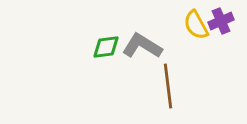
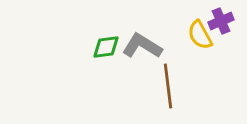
yellow semicircle: moved 4 px right, 10 px down
